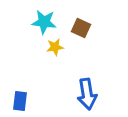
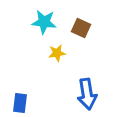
yellow star: moved 2 px right, 6 px down
blue rectangle: moved 2 px down
